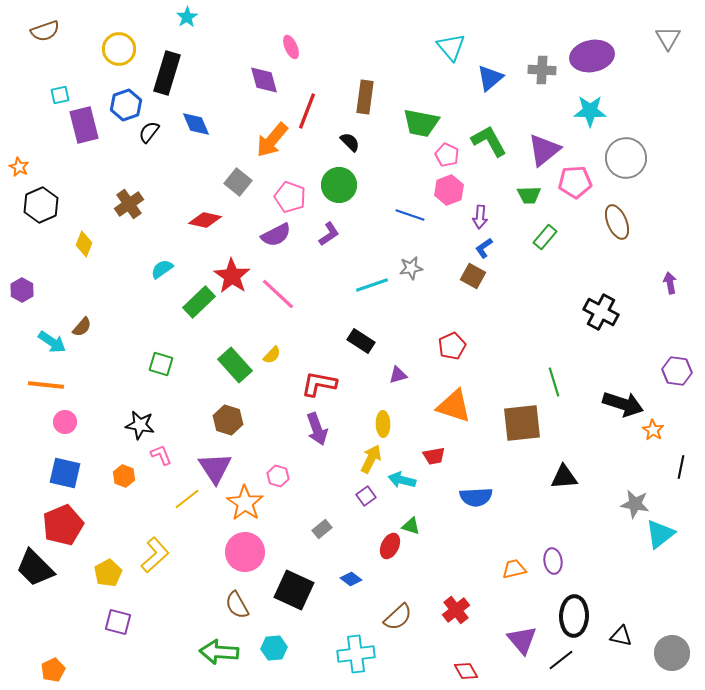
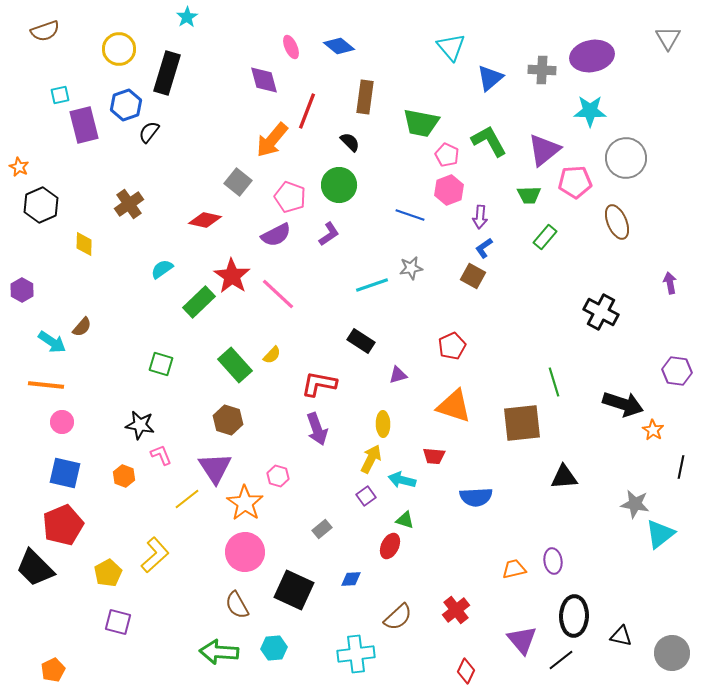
blue diamond at (196, 124): moved 143 px right, 78 px up; rotated 28 degrees counterclockwise
yellow diamond at (84, 244): rotated 20 degrees counterclockwise
pink circle at (65, 422): moved 3 px left
red trapezoid at (434, 456): rotated 15 degrees clockwise
green triangle at (411, 526): moved 6 px left, 6 px up
blue diamond at (351, 579): rotated 40 degrees counterclockwise
red diamond at (466, 671): rotated 55 degrees clockwise
